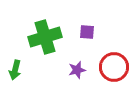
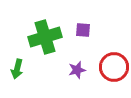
purple square: moved 4 px left, 2 px up
green arrow: moved 2 px right, 1 px up
